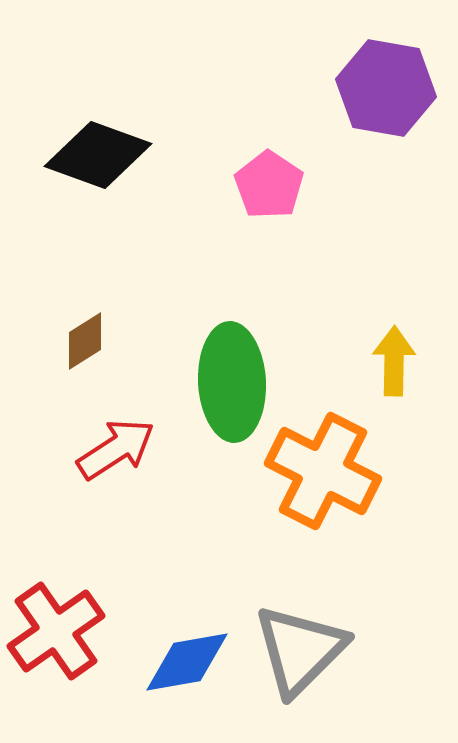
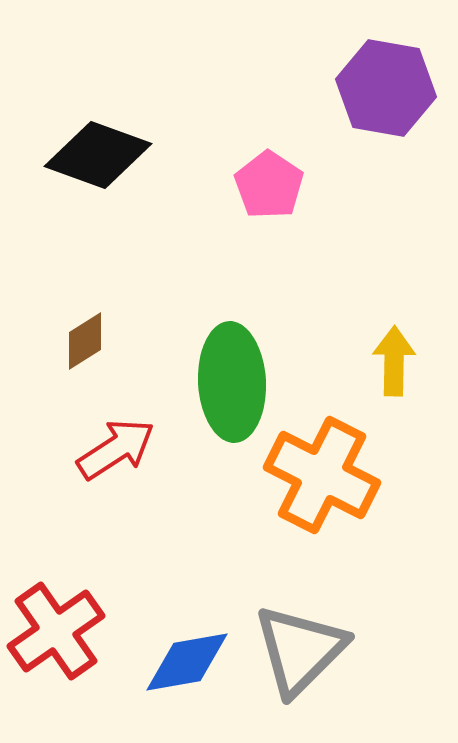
orange cross: moved 1 px left, 4 px down
